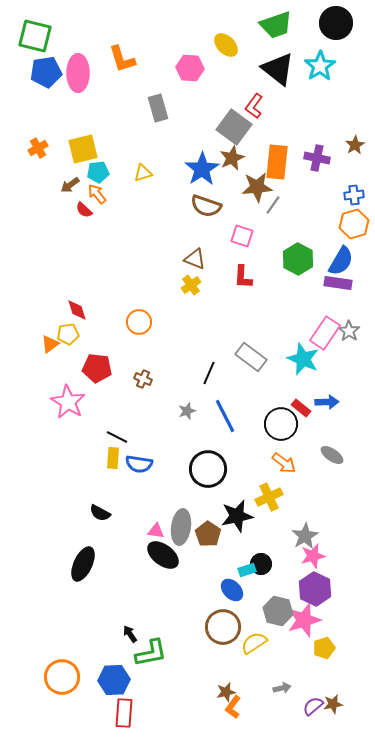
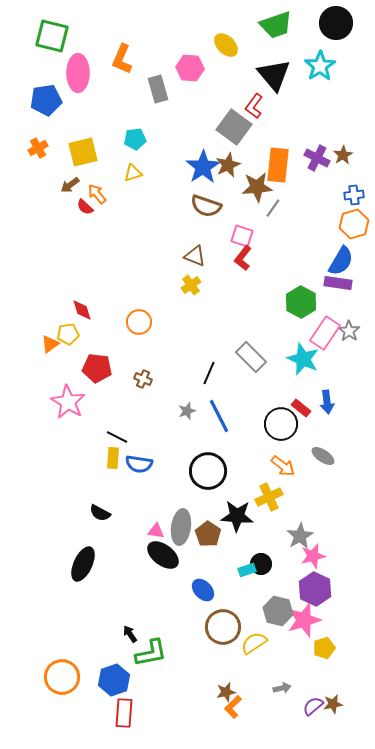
green square at (35, 36): moved 17 px right
orange L-shape at (122, 59): rotated 40 degrees clockwise
black triangle at (278, 69): moved 4 px left, 6 px down; rotated 12 degrees clockwise
blue pentagon at (46, 72): moved 28 px down
gray rectangle at (158, 108): moved 19 px up
brown star at (355, 145): moved 12 px left, 10 px down
yellow square at (83, 149): moved 3 px down
brown star at (232, 158): moved 4 px left, 7 px down
purple cross at (317, 158): rotated 15 degrees clockwise
orange rectangle at (277, 162): moved 1 px right, 3 px down
blue star at (202, 169): moved 1 px right, 2 px up
cyan pentagon at (98, 172): moved 37 px right, 33 px up
yellow triangle at (143, 173): moved 10 px left
gray line at (273, 205): moved 3 px down
red semicircle at (84, 210): moved 1 px right, 3 px up
brown triangle at (195, 259): moved 3 px up
green hexagon at (298, 259): moved 3 px right, 43 px down
red L-shape at (243, 277): moved 19 px up; rotated 35 degrees clockwise
red diamond at (77, 310): moved 5 px right
gray rectangle at (251, 357): rotated 8 degrees clockwise
blue arrow at (327, 402): rotated 85 degrees clockwise
blue line at (225, 416): moved 6 px left
gray ellipse at (332, 455): moved 9 px left, 1 px down
orange arrow at (284, 463): moved 1 px left, 3 px down
black circle at (208, 469): moved 2 px down
black star at (237, 516): rotated 16 degrees clockwise
gray star at (305, 536): moved 5 px left
blue ellipse at (232, 590): moved 29 px left
blue hexagon at (114, 680): rotated 16 degrees counterclockwise
orange L-shape at (233, 707): rotated 10 degrees clockwise
